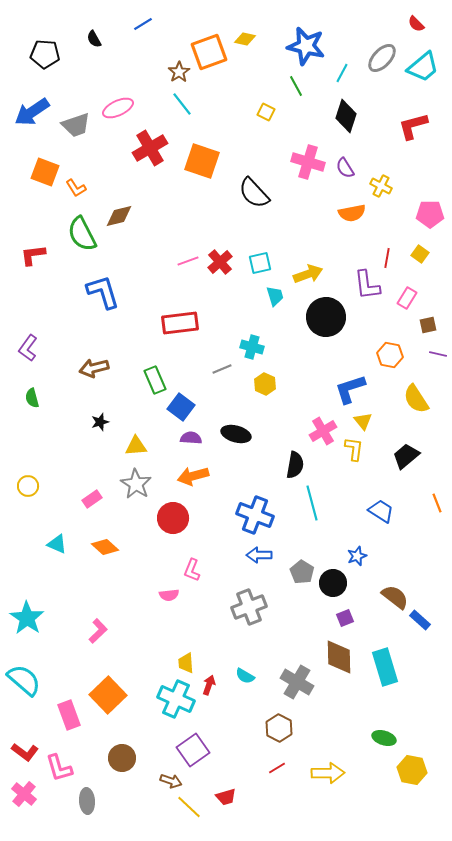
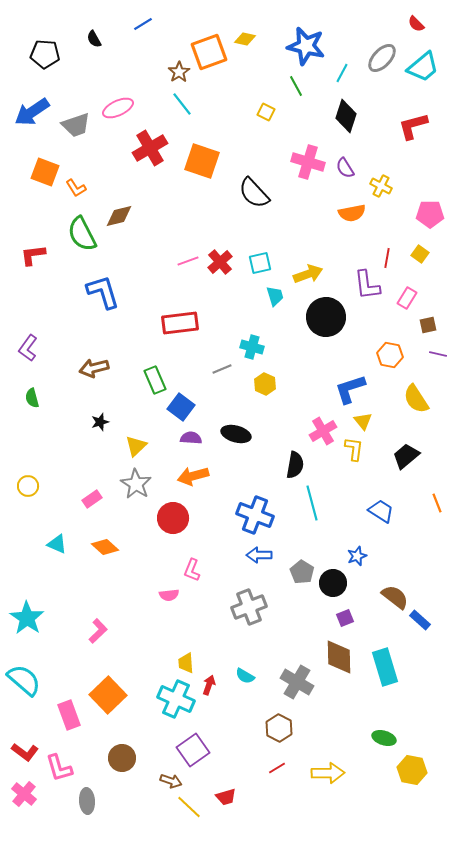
yellow triangle at (136, 446): rotated 40 degrees counterclockwise
